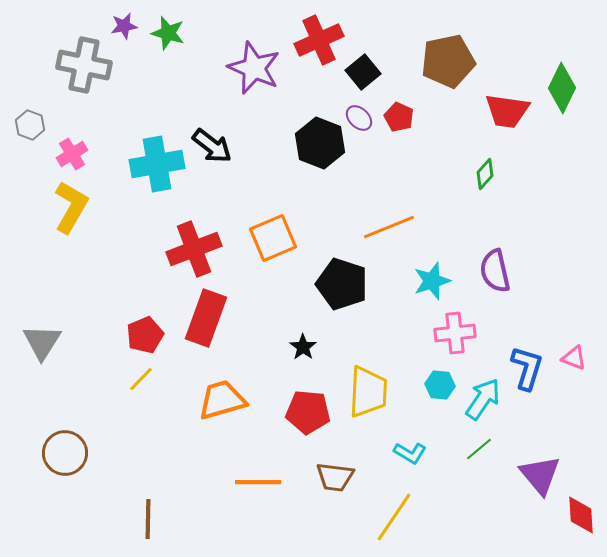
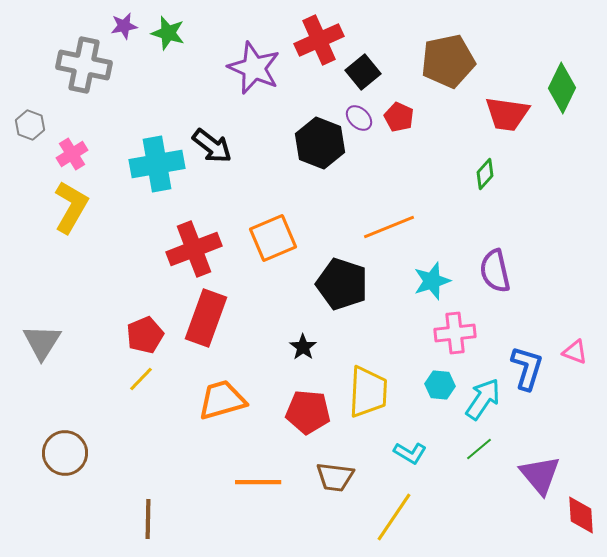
red trapezoid at (507, 111): moved 3 px down
pink triangle at (574, 358): moved 1 px right, 6 px up
